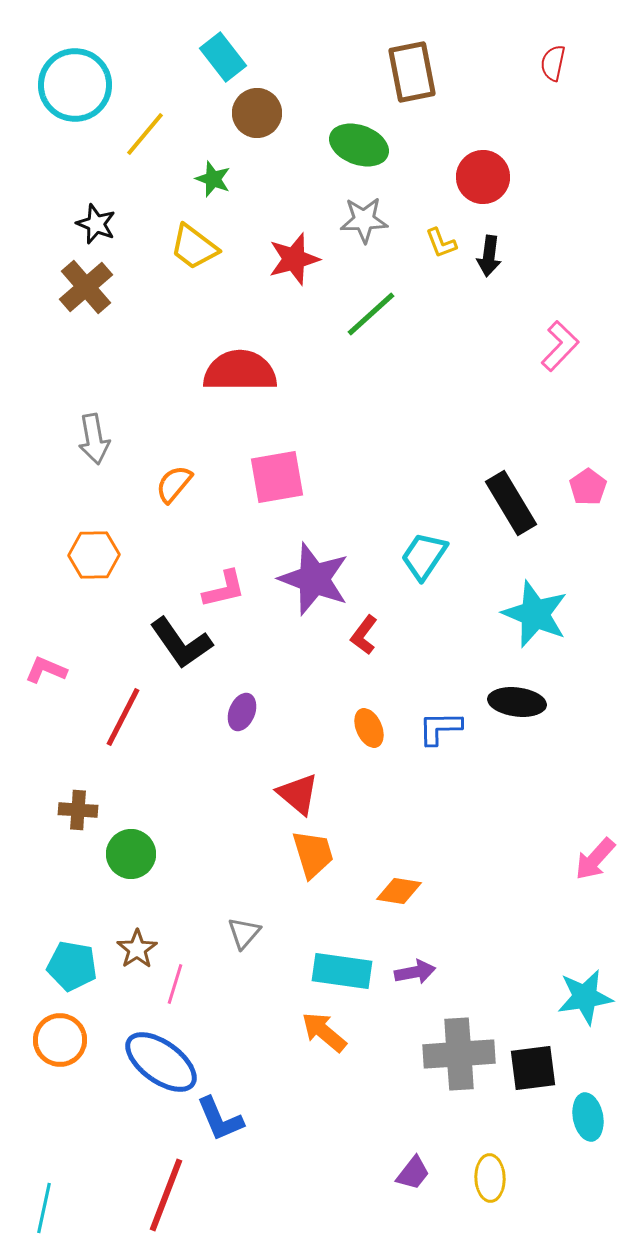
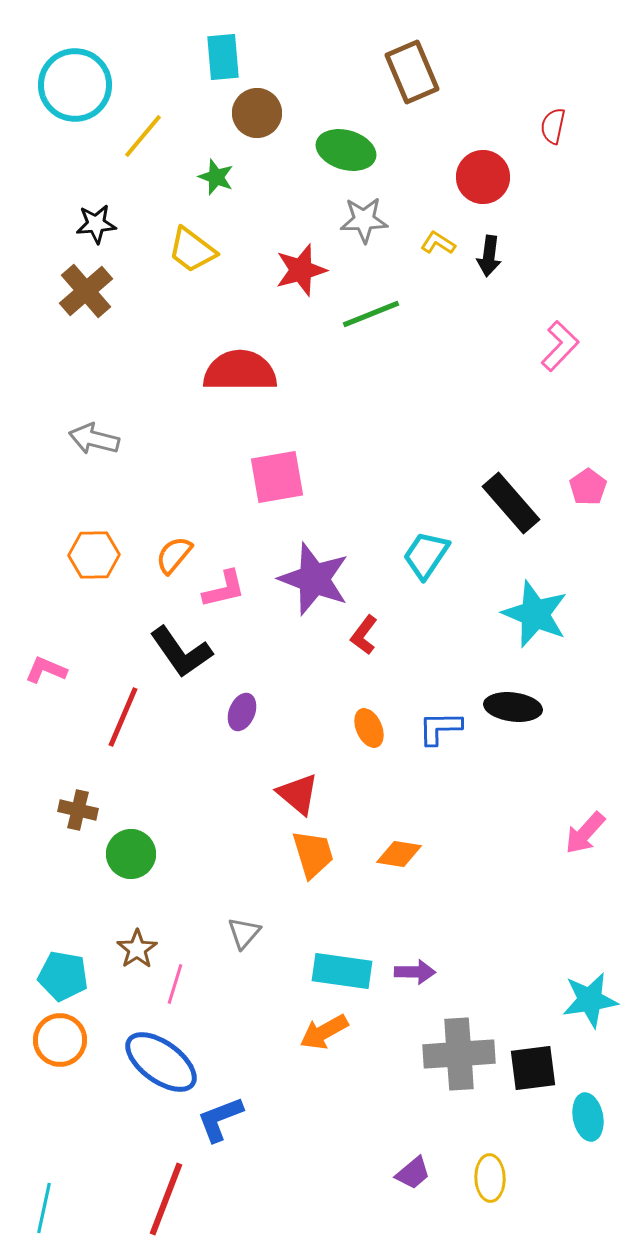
cyan rectangle at (223, 57): rotated 33 degrees clockwise
red semicircle at (553, 63): moved 63 px down
brown rectangle at (412, 72): rotated 12 degrees counterclockwise
yellow line at (145, 134): moved 2 px left, 2 px down
green ellipse at (359, 145): moved 13 px left, 5 px down; rotated 4 degrees counterclockwise
green star at (213, 179): moved 3 px right, 2 px up
black star at (96, 224): rotated 27 degrees counterclockwise
yellow L-shape at (441, 243): moved 3 px left; rotated 144 degrees clockwise
yellow trapezoid at (194, 247): moved 2 px left, 3 px down
red star at (294, 259): moved 7 px right, 11 px down
brown cross at (86, 287): moved 4 px down
green line at (371, 314): rotated 20 degrees clockwise
gray arrow at (94, 439): rotated 114 degrees clockwise
orange semicircle at (174, 484): moved 71 px down
black rectangle at (511, 503): rotated 10 degrees counterclockwise
cyan trapezoid at (424, 556): moved 2 px right, 1 px up
black L-shape at (181, 643): moved 9 px down
black ellipse at (517, 702): moved 4 px left, 5 px down
red line at (123, 717): rotated 4 degrees counterclockwise
brown cross at (78, 810): rotated 9 degrees clockwise
pink arrow at (595, 859): moved 10 px left, 26 px up
orange diamond at (399, 891): moved 37 px up
cyan pentagon at (72, 966): moved 9 px left, 10 px down
purple arrow at (415, 972): rotated 12 degrees clockwise
cyan star at (585, 997): moved 5 px right, 3 px down
orange arrow at (324, 1032): rotated 69 degrees counterclockwise
blue L-shape at (220, 1119): rotated 92 degrees clockwise
purple trapezoid at (413, 1173): rotated 12 degrees clockwise
red line at (166, 1195): moved 4 px down
